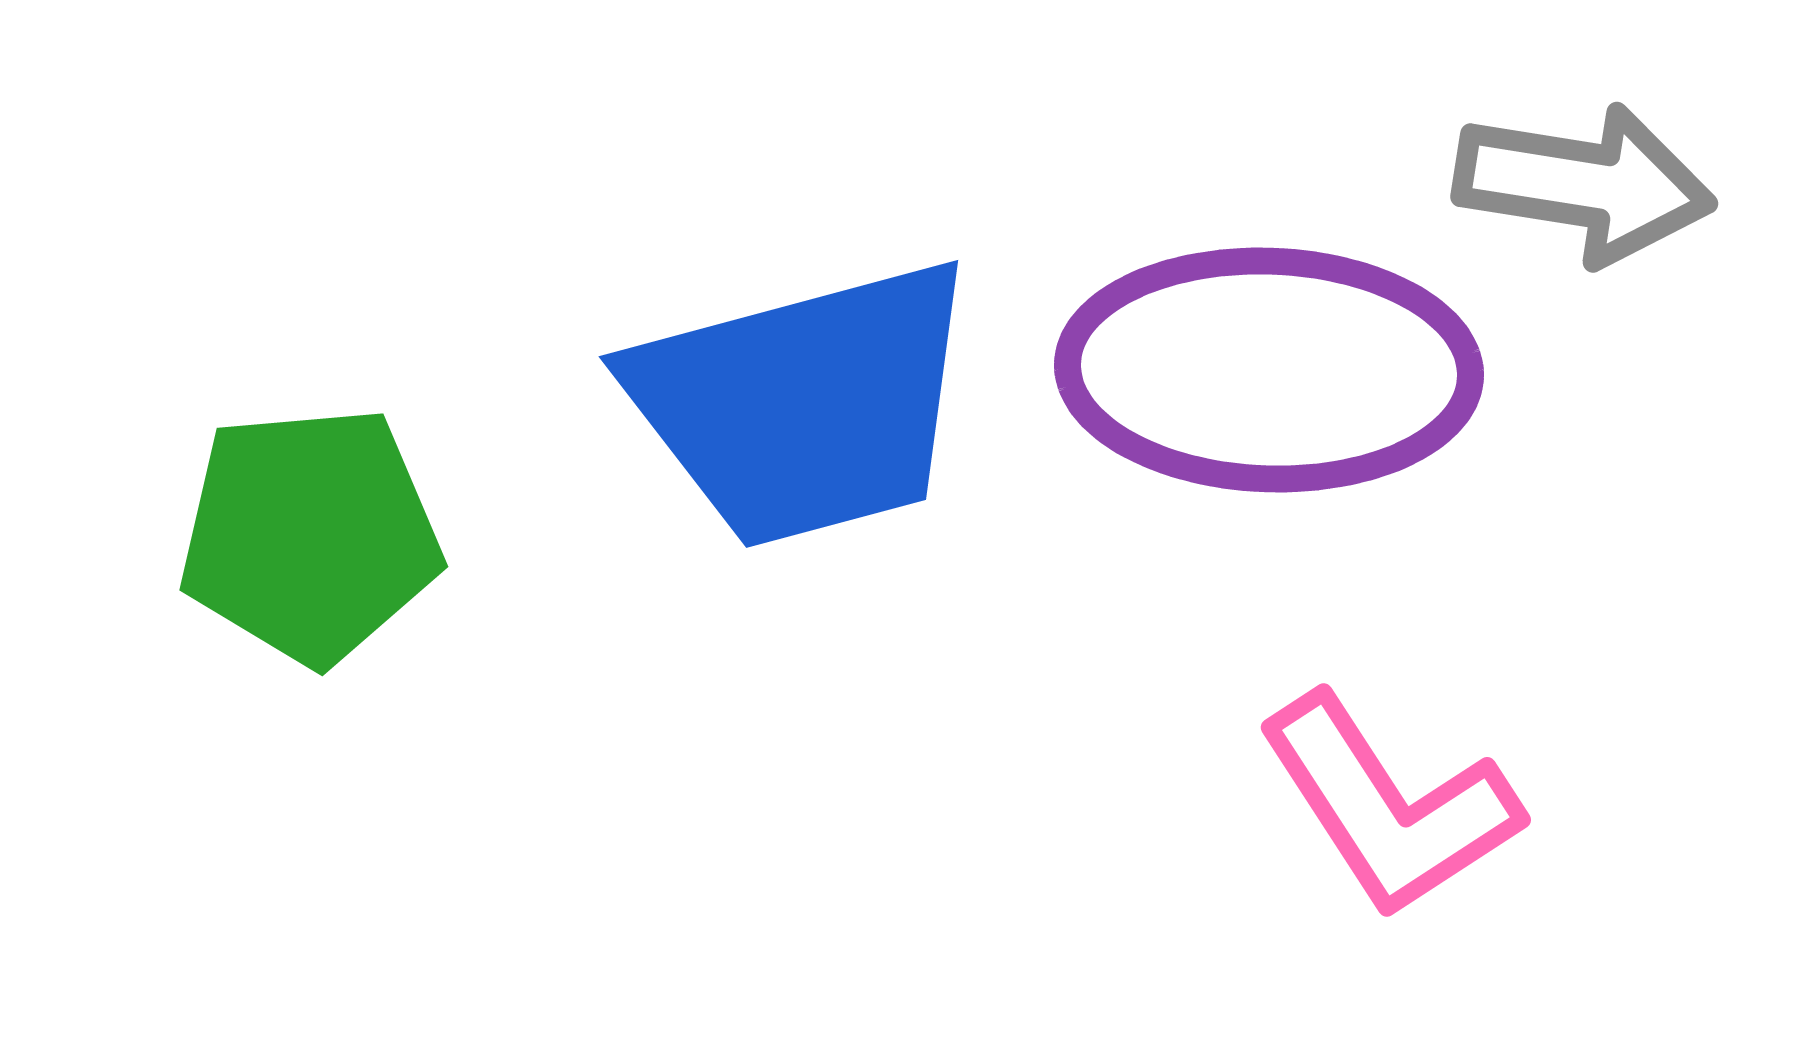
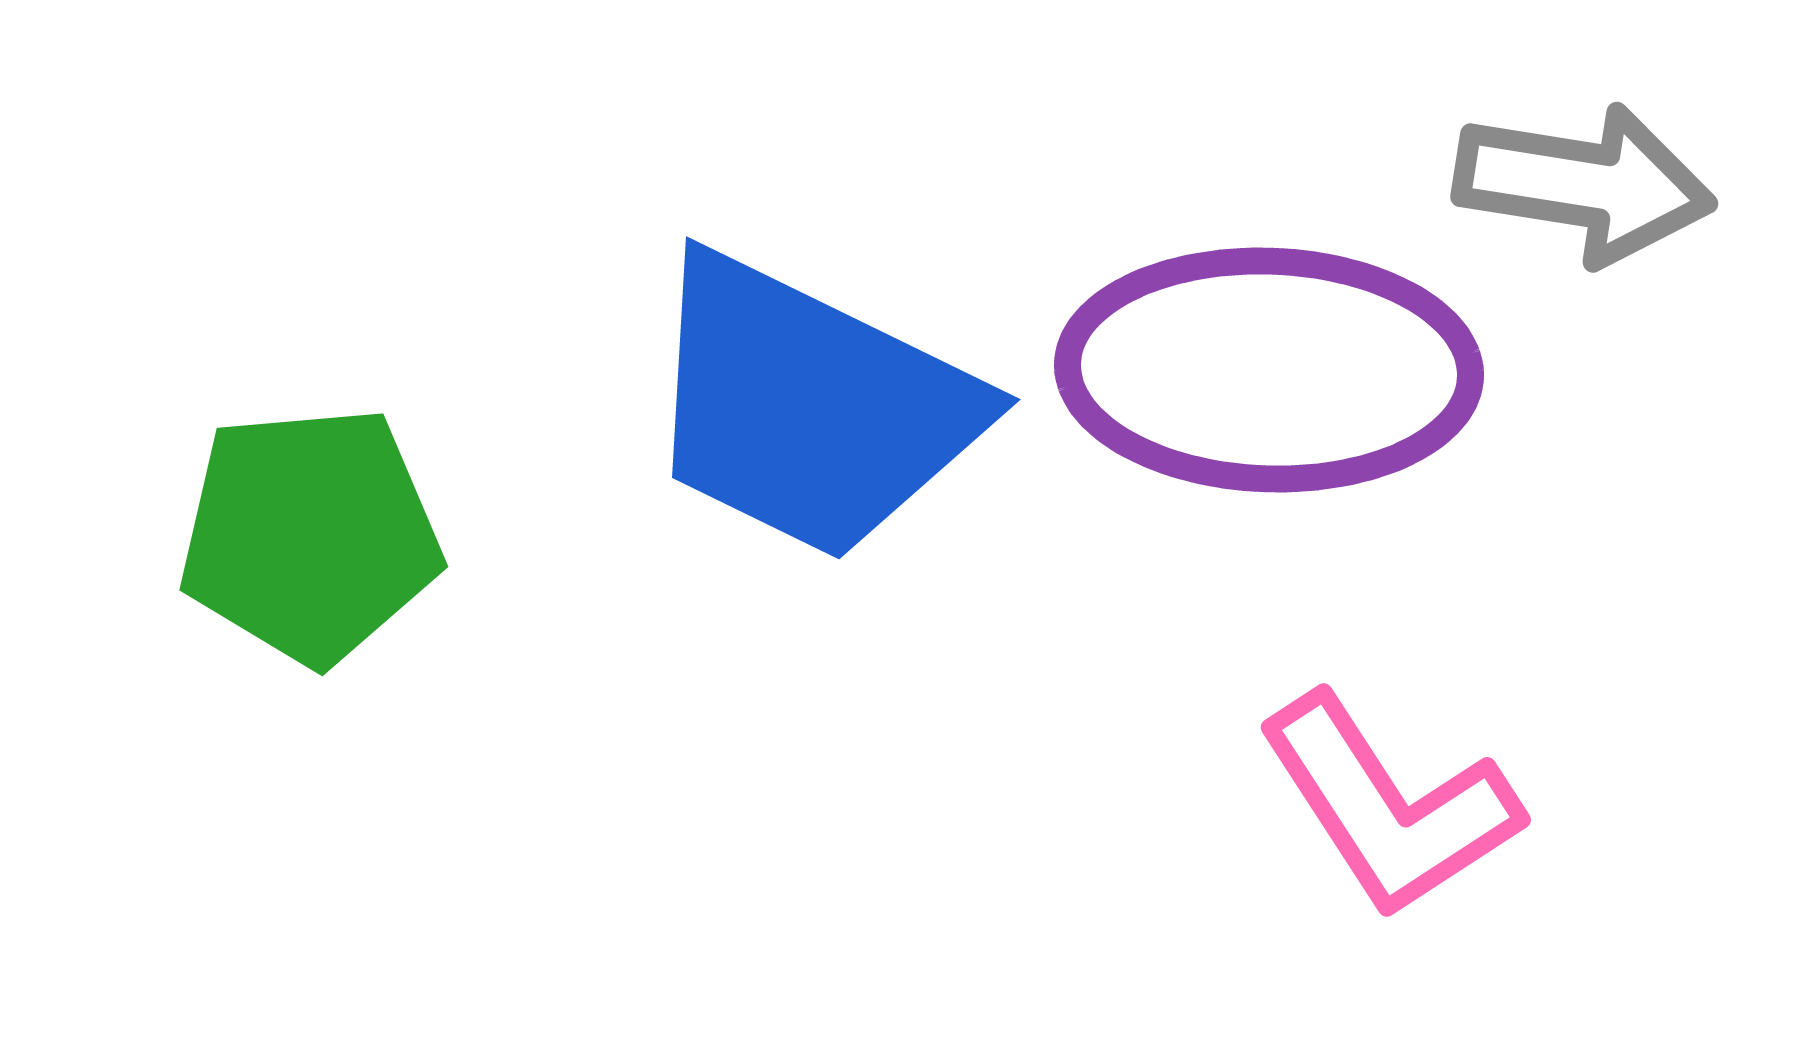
blue trapezoid: moved 6 px right, 3 px down; rotated 41 degrees clockwise
